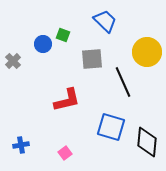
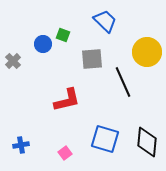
blue square: moved 6 px left, 12 px down
